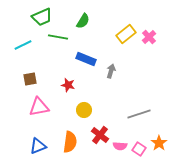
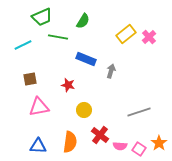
gray line: moved 2 px up
blue triangle: rotated 24 degrees clockwise
